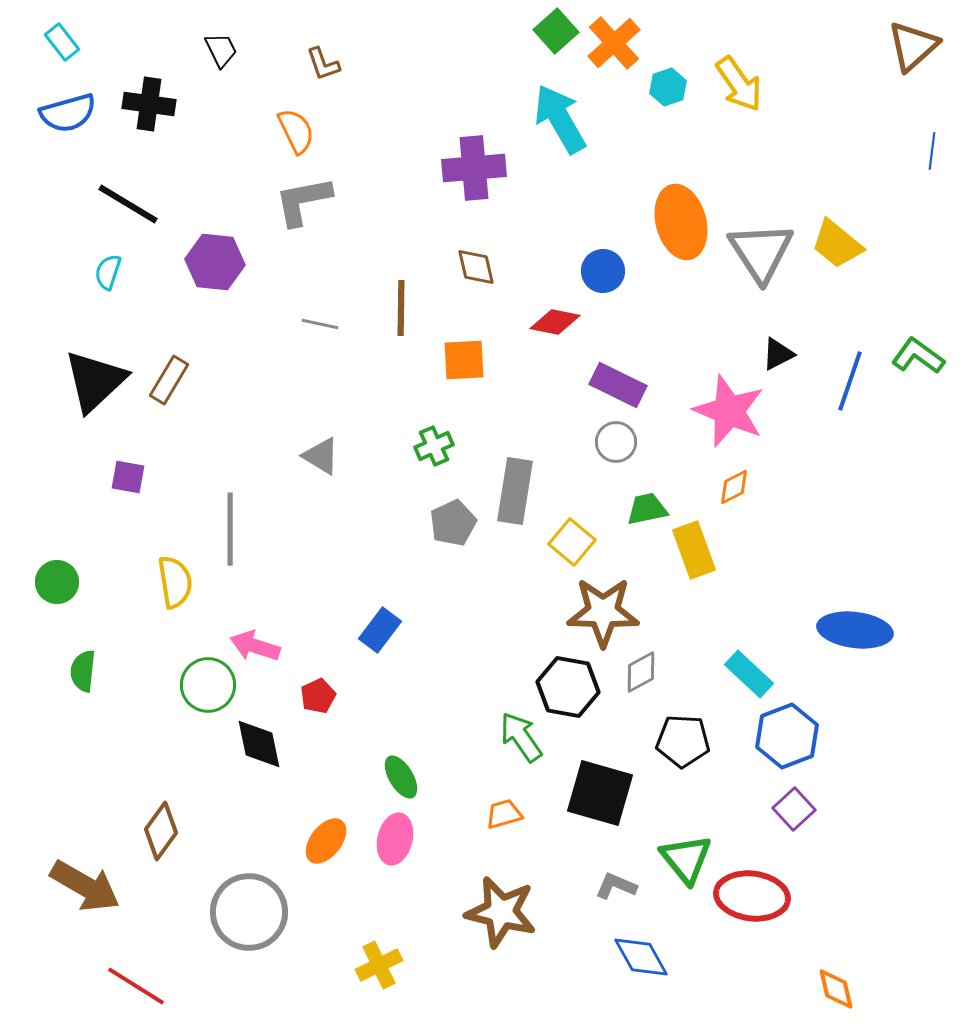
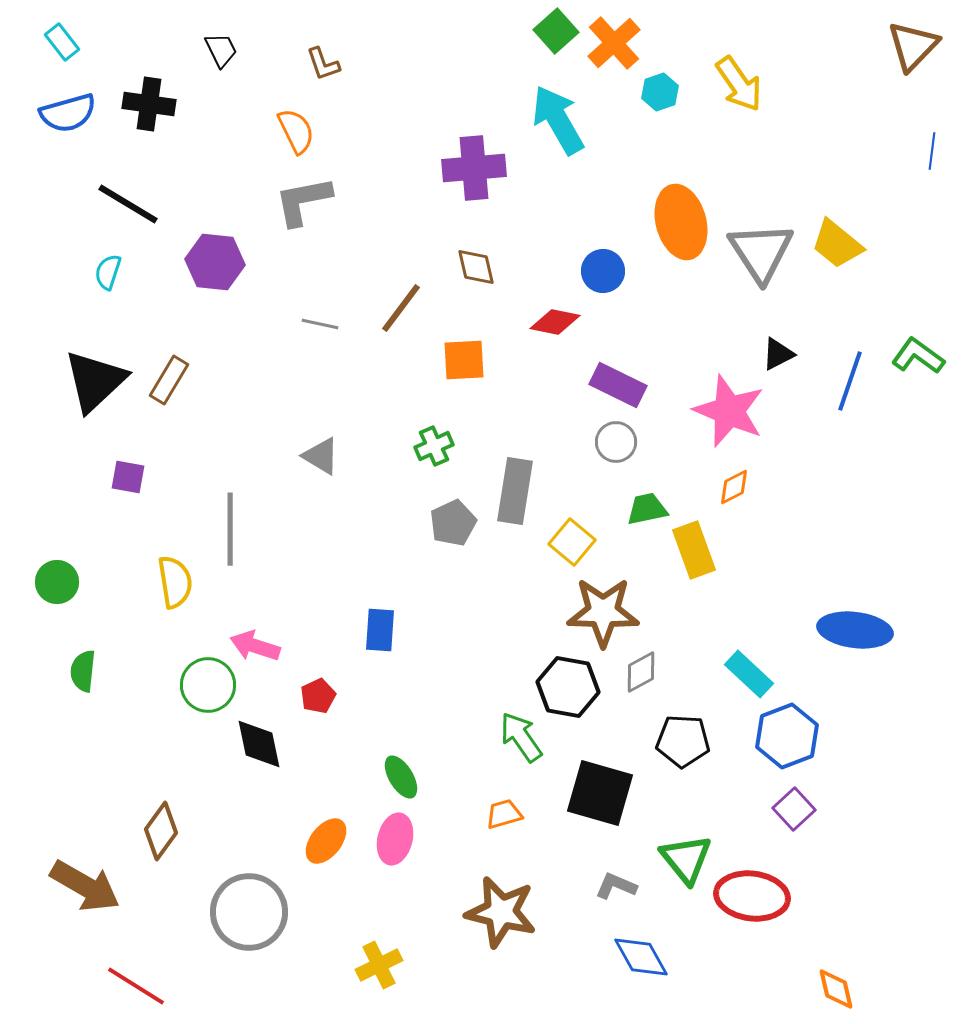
brown triangle at (913, 46): rotated 4 degrees counterclockwise
cyan hexagon at (668, 87): moved 8 px left, 5 px down
cyan arrow at (560, 119): moved 2 px left, 1 px down
brown line at (401, 308): rotated 36 degrees clockwise
blue rectangle at (380, 630): rotated 33 degrees counterclockwise
